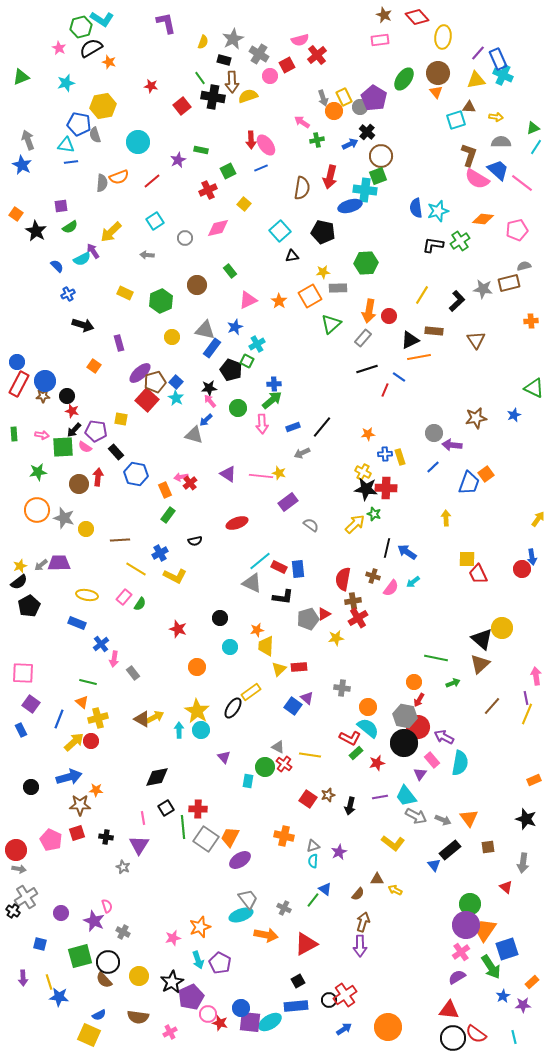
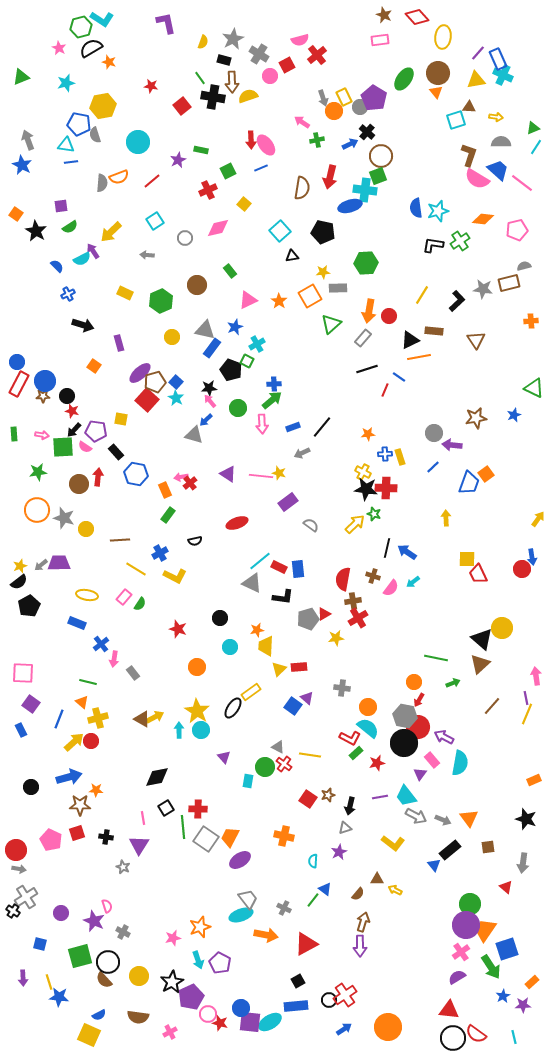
gray triangle at (313, 846): moved 32 px right, 18 px up
